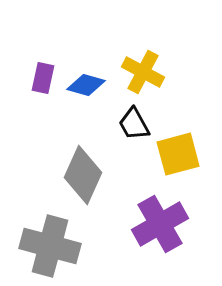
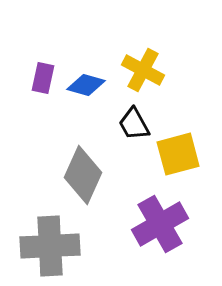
yellow cross: moved 2 px up
gray cross: rotated 18 degrees counterclockwise
